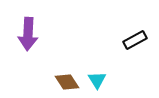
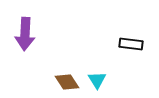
purple arrow: moved 3 px left
black rectangle: moved 4 px left, 4 px down; rotated 35 degrees clockwise
